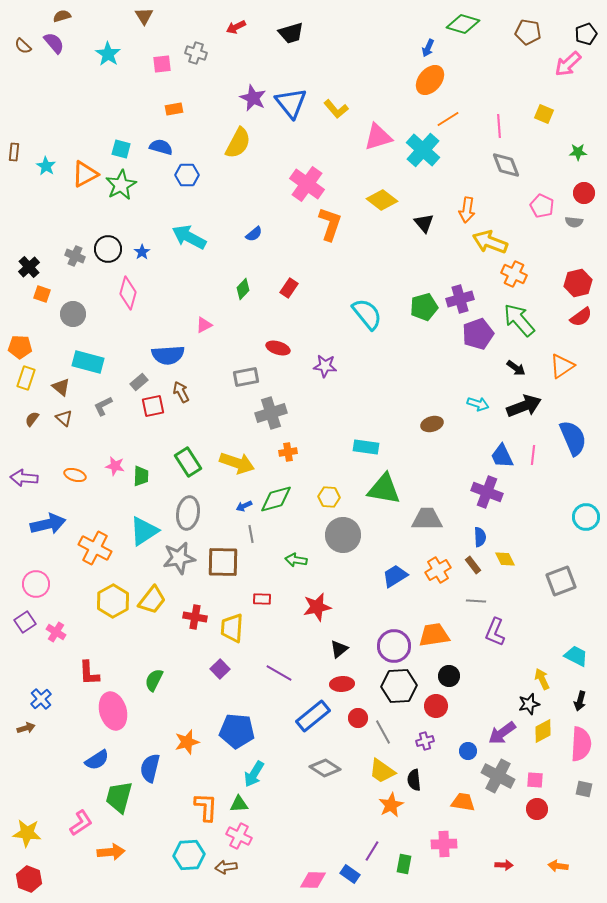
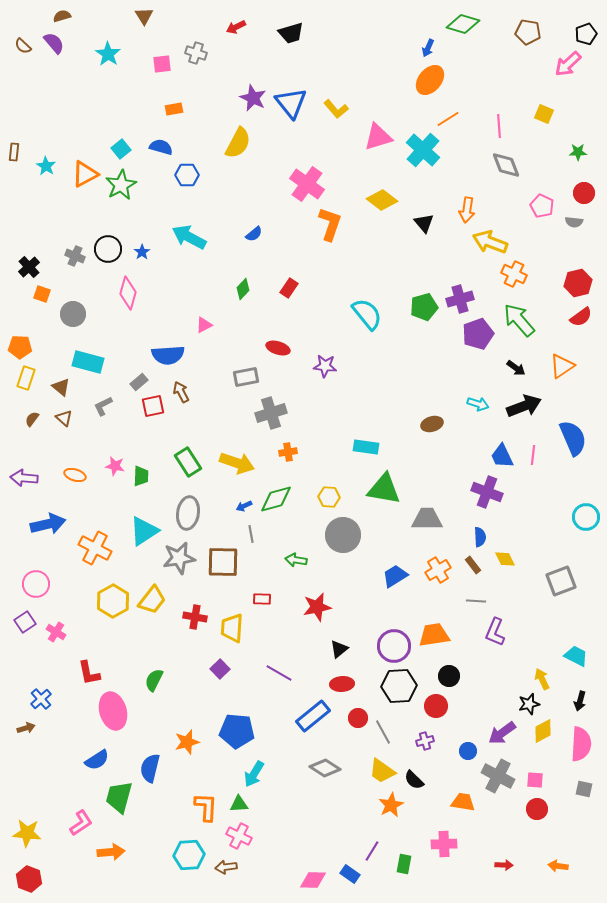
cyan square at (121, 149): rotated 36 degrees clockwise
red L-shape at (89, 673): rotated 8 degrees counterclockwise
black semicircle at (414, 780): rotated 40 degrees counterclockwise
